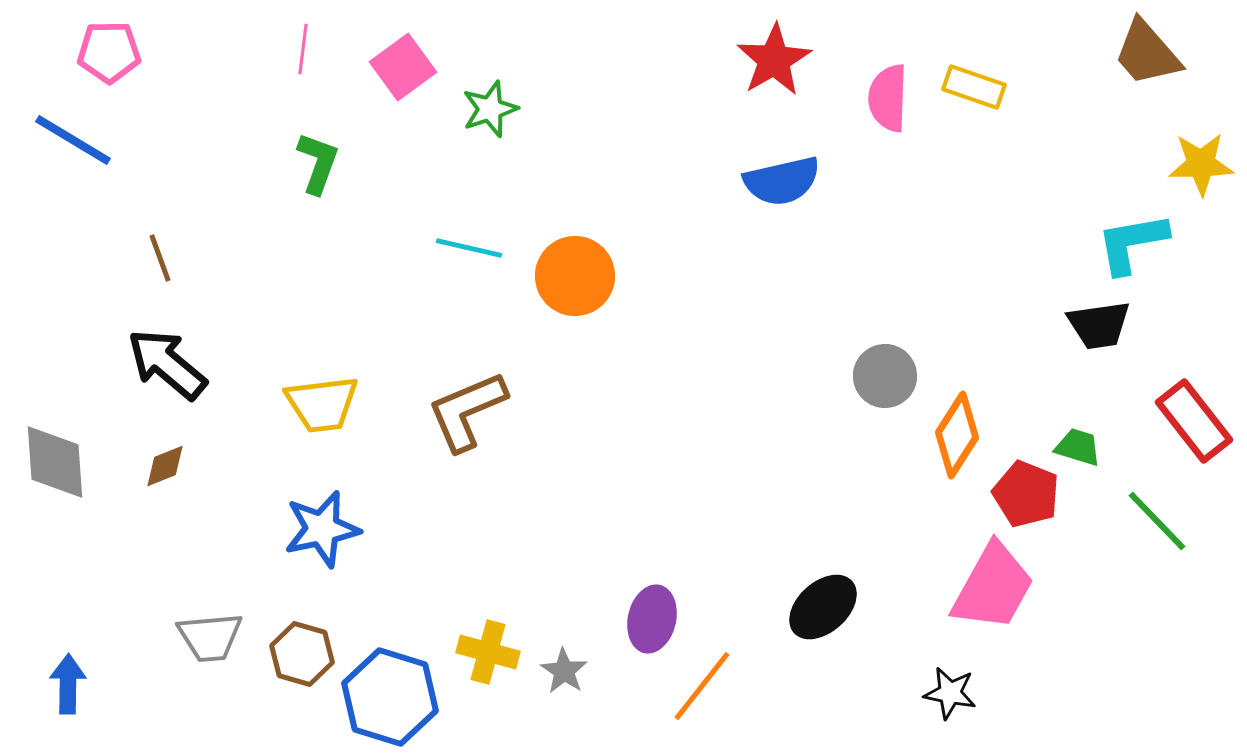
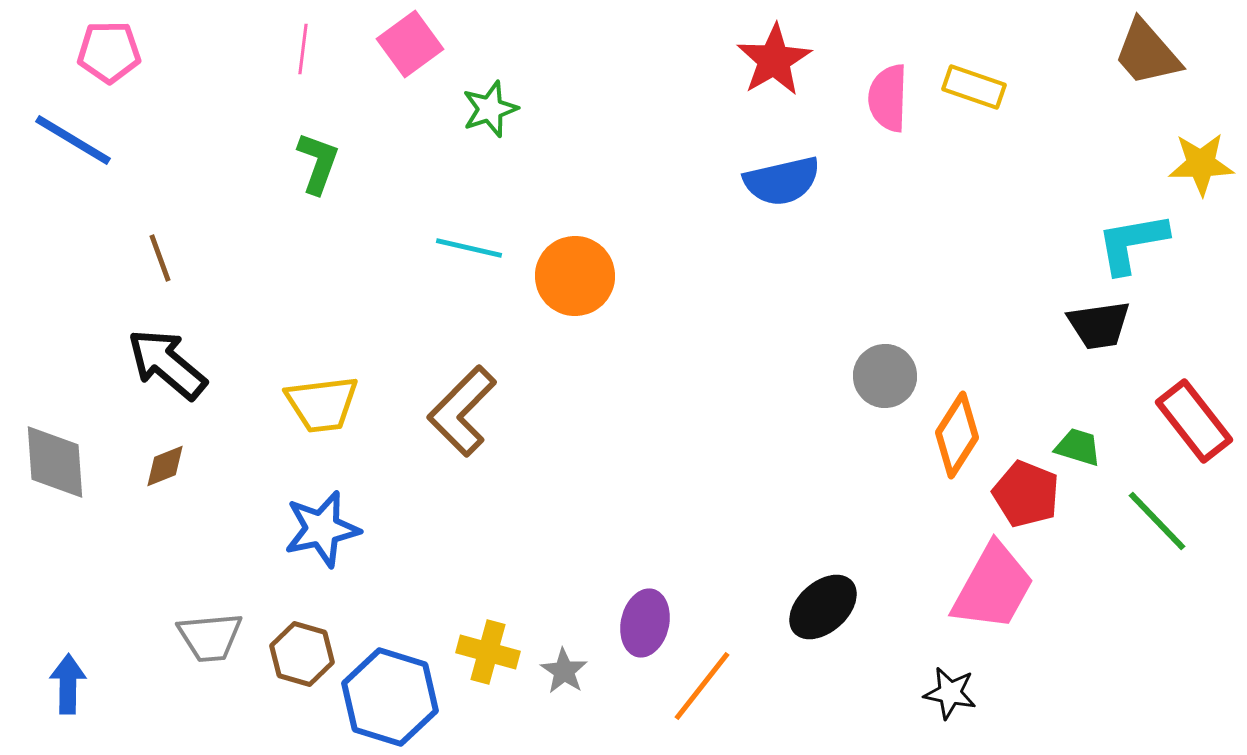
pink square: moved 7 px right, 23 px up
brown L-shape: moved 5 px left; rotated 22 degrees counterclockwise
purple ellipse: moved 7 px left, 4 px down
